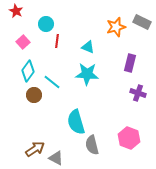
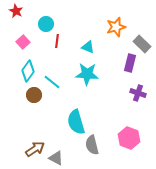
gray rectangle: moved 22 px down; rotated 18 degrees clockwise
